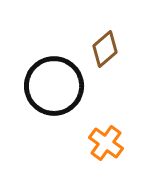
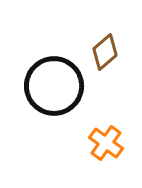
brown diamond: moved 3 px down
